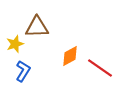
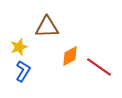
brown triangle: moved 10 px right
yellow star: moved 4 px right, 3 px down
red line: moved 1 px left, 1 px up
